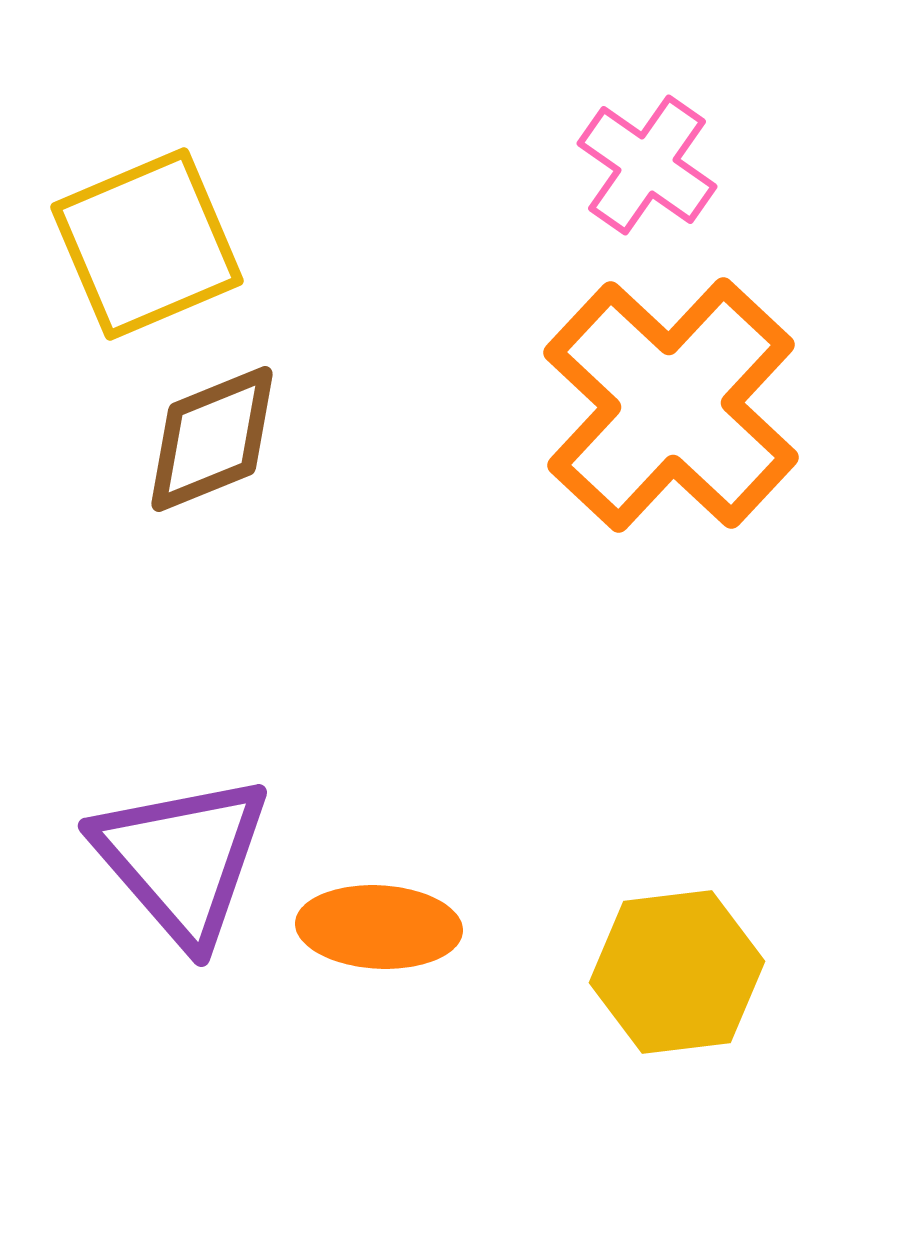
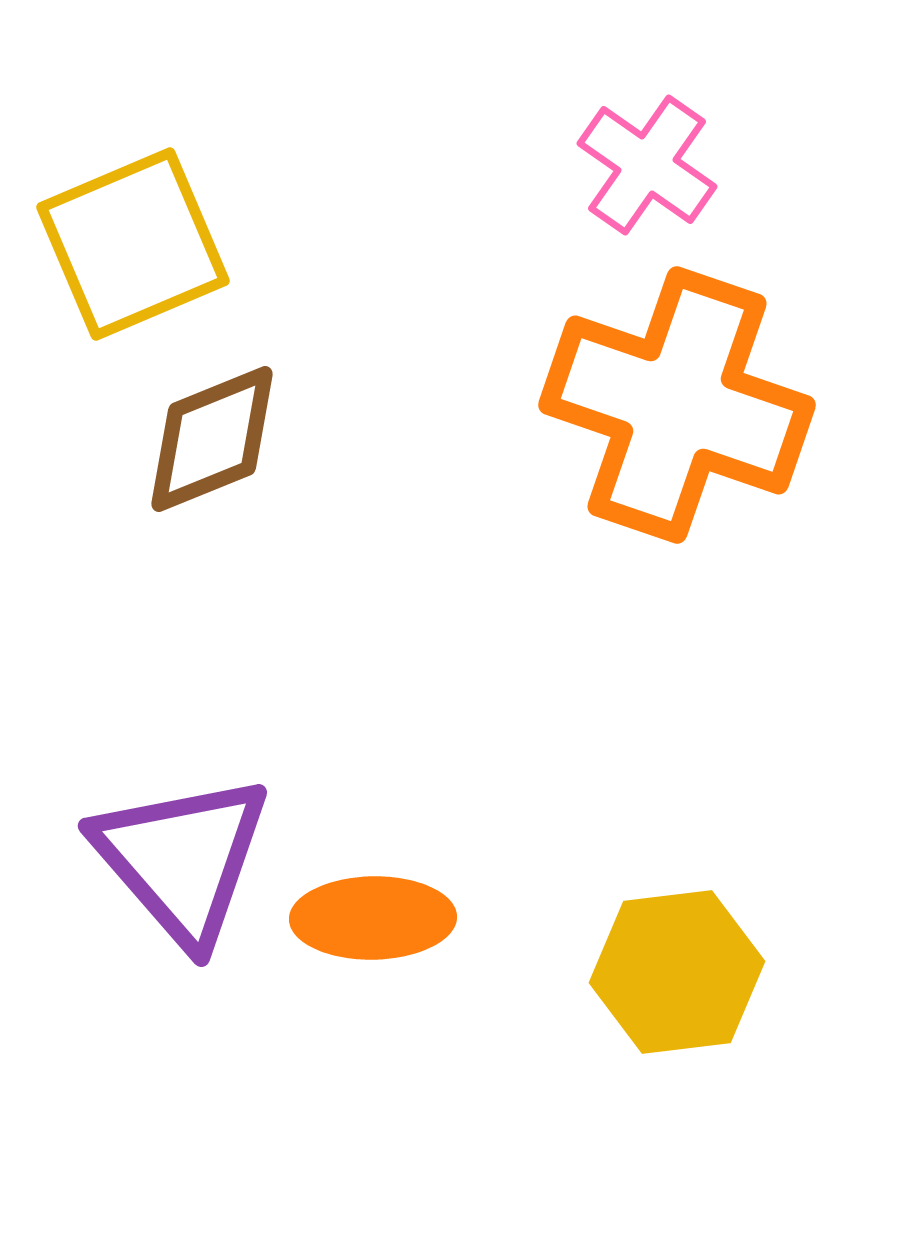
yellow square: moved 14 px left
orange cross: moved 6 px right; rotated 24 degrees counterclockwise
orange ellipse: moved 6 px left, 9 px up; rotated 4 degrees counterclockwise
